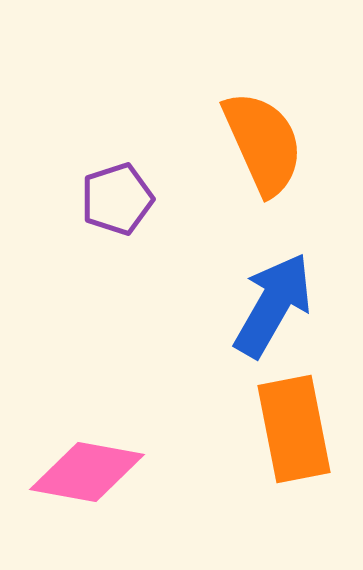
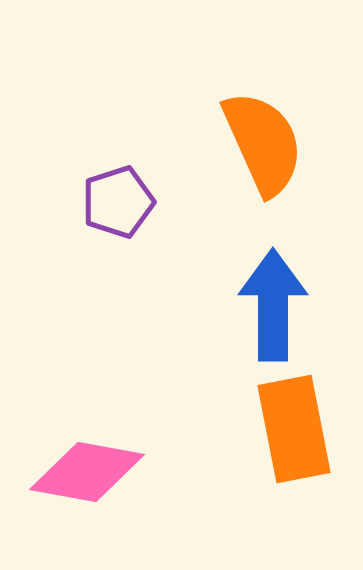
purple pentagon: moved 1 px right, 3 px down
blue arrow: rotated 30 degrees counterclockwise
